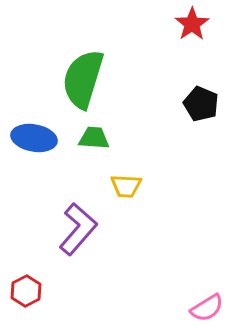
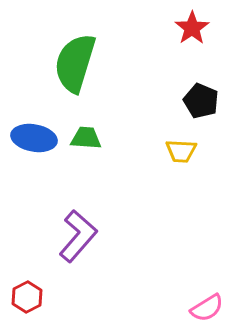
red star: moved 4 px down
green semicircle: moved 8 px left, 16 px up
black pentagon: moved 3 px up
green trapezoid: moved 8 px left
yellow trapezoid: moved 55 px right, 35 px up
purple L-shape: moved 7 px down
red hexagon: moved 1 px right, 6 px down
